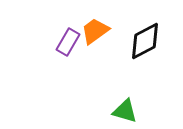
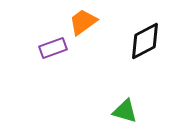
orange trapezoid: moved 12 px left, 9 px up
purple rectangle: moved 15 px left, 6 px down; rotated 40 degrees clockwise
